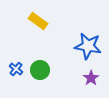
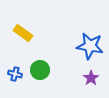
yellow rectangle: moved 15 px left, 12 px down
blue star: moved 2 px right
blue cross: moved 1 px left, 5 px down; rotated 24 degrees counterclockwise
